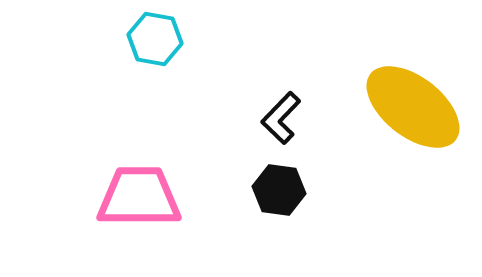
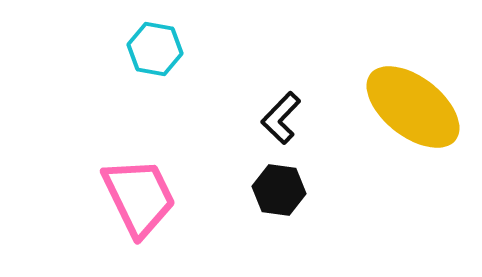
cyan hexagon: moved 10 px down
pink trapezoid: rotated 64 degrees clockwise
